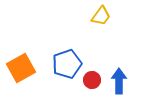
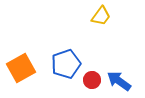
blue pentagon: moved 1 px left
blue arrow: rotated 55 degrees counterclockwise
